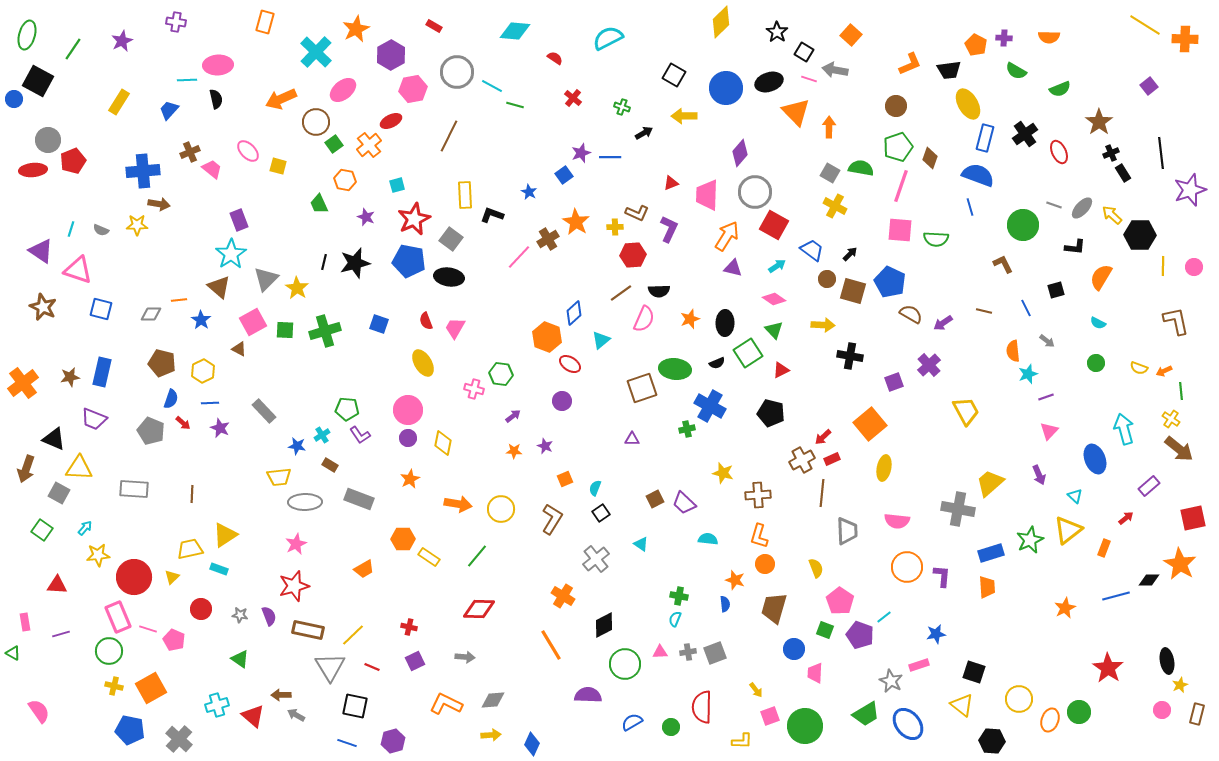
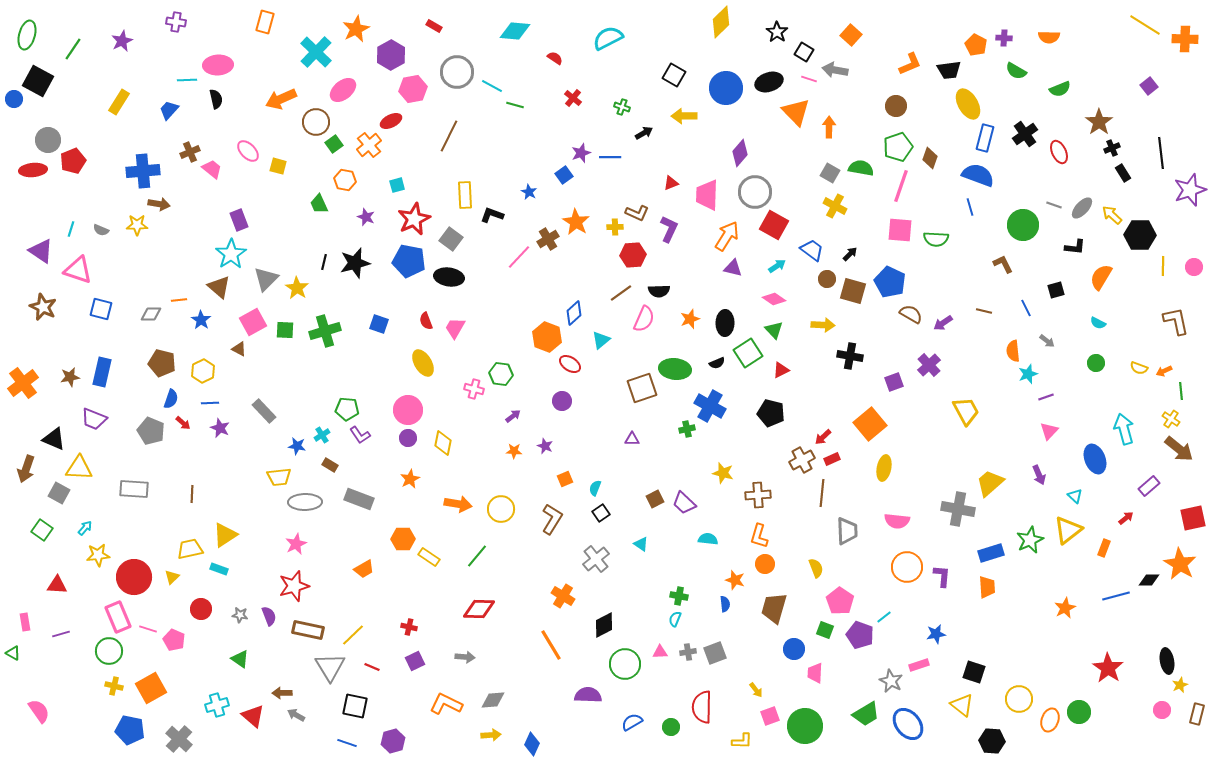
black cross at (1111, 153): moved 1 px right, 5 px up
brown arrow at (281, 695): moved 1 px right, 2 px up
